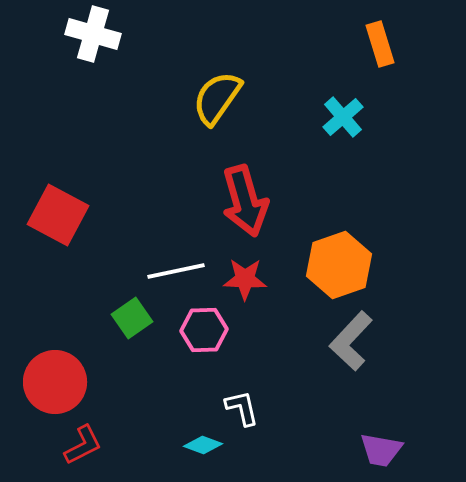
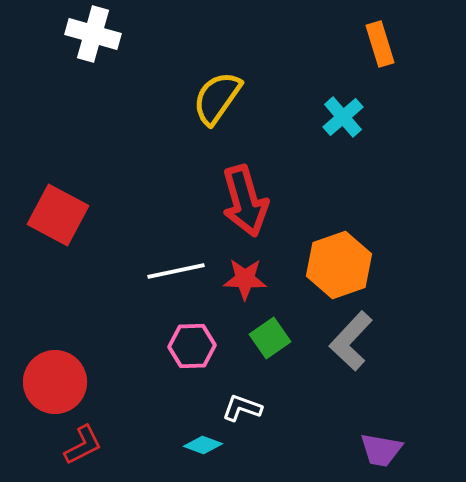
green square: moved 138 px right, 20 px down
pink hexagon: moved 12 px left, 16 px down
white L-shape: rotated 57 degrees counterclockwise
